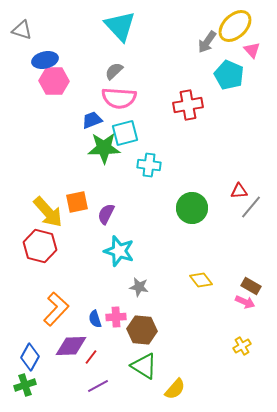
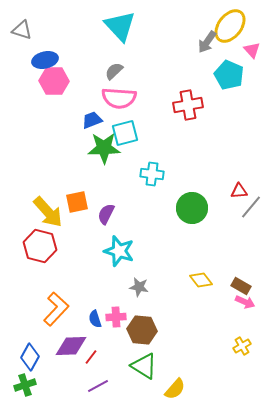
yellow ellipse: moved 5 px left; rotated 8 degrees counterclockwise
cyan cross: moved 3 px right, 9 px down
brown rectangle: moved 10 px left
